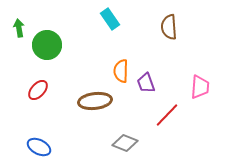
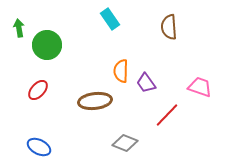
purple trapezoid: rotated 15 degrees counterclockwise
pink trapezoid: rotated 75 degrees counterclockwise
